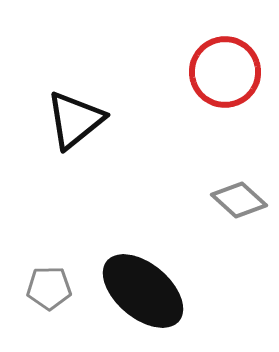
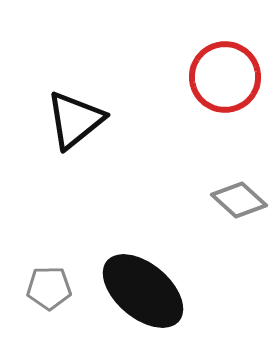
red circle: moved 5 px down
